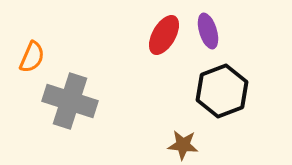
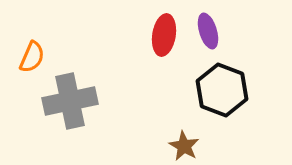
red ellipse: rotated 21 degrees counterclockwise
black hexagon: moved 1 px up; rotated 18 degrees counterclockwise
gray cross: rotated 30 degrees counterclockwise
brown star: moved 1 px right, 1 px down; rotated 24 degrees clockwise
